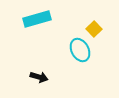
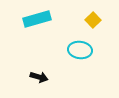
yellow square: moved 1 px left, 9 px up
cyan ellipse: rotated 55 degrees counterclockwise
